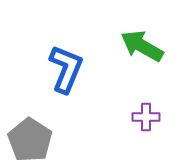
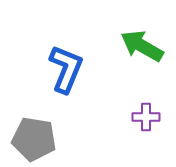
gray pentagon: moved 4 px right, 1 px up; rotated 24 degrees counterclockwise
